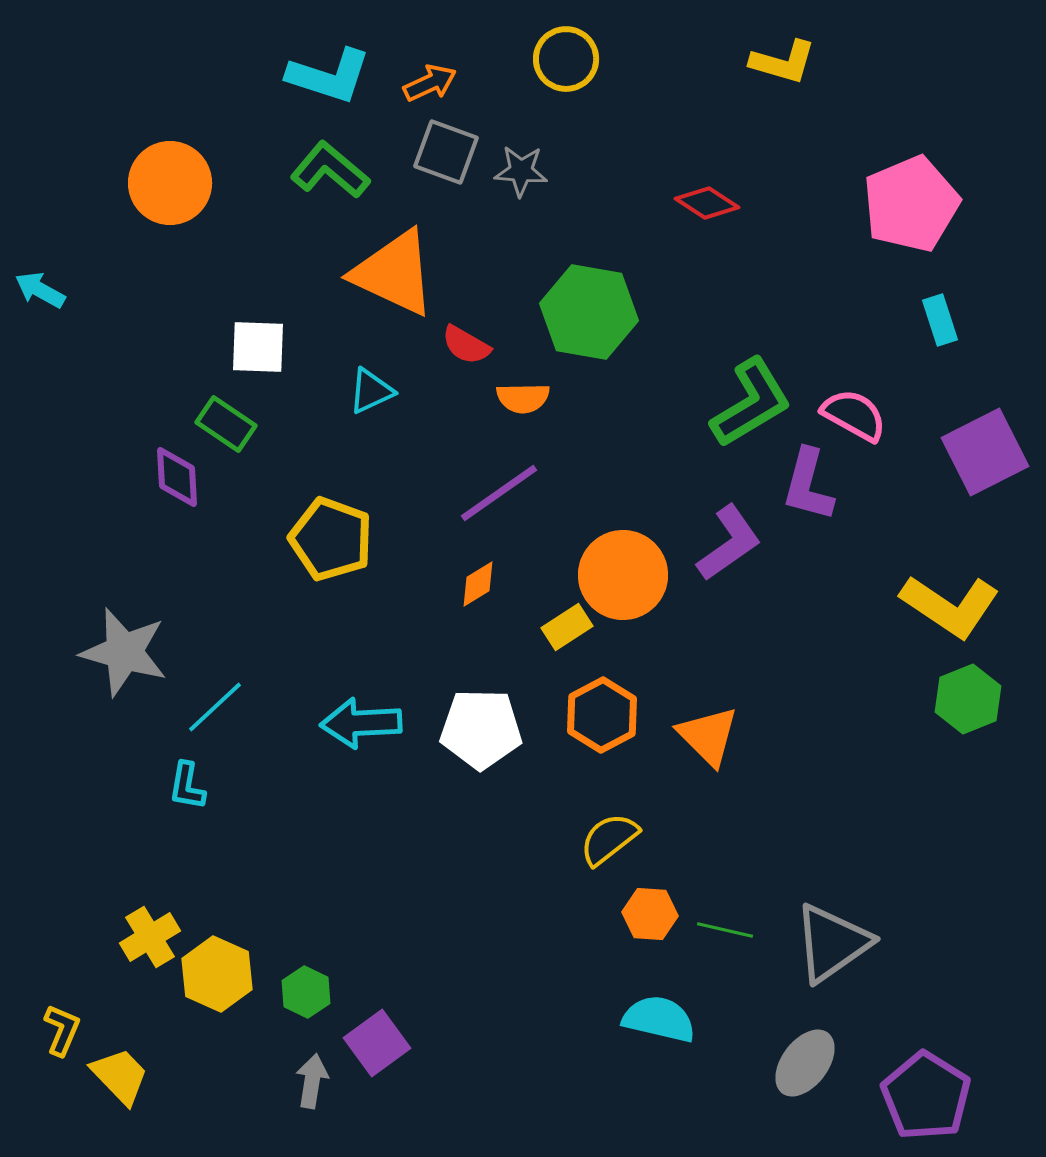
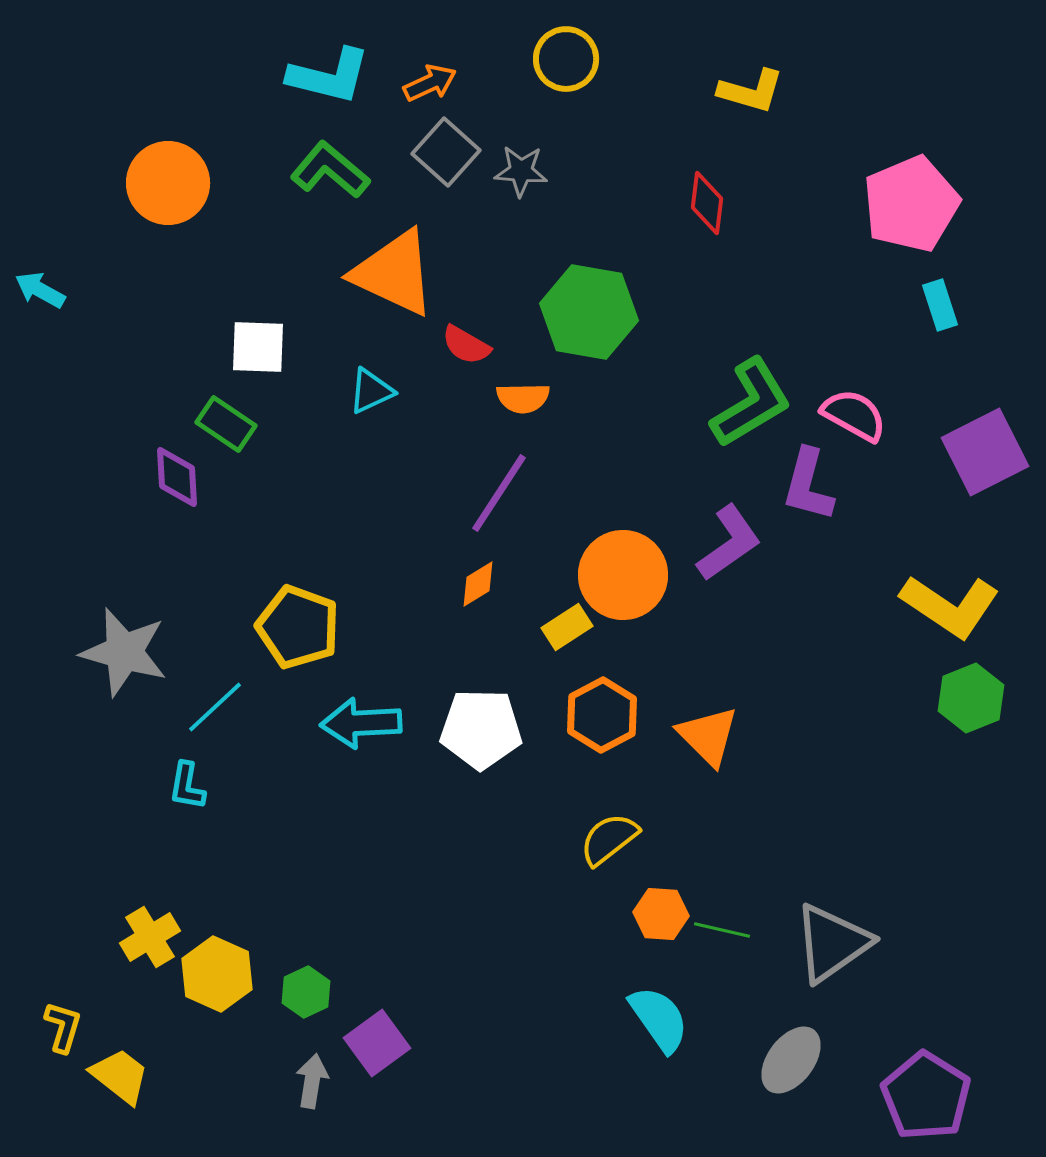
yellow L-shape at (783, 62): moved 32 px left, 29 px down
cyan L-shape at (329, 76): rotated 4 degrees counterclockwise
gray square at (446, 152): rotated 22 degrees clockwise
orange circle at (170, 183): moved 2 px left
red diamond at (707, 203): rotated 64 degrees clockwise
cyan rectangle at (940, 320): moved 15 px up
purple line at (499, 493): rotated 22 degrees counterclockwise
yellow pentagon at (331, 539): moved 33 px left, 88 px down
green hexagon at (968, 699): moved 3 px right, 1 px up
orange hexagon at (650, 914): moved 11 px right
green line at (725, 930): moved 3 px left
green hexagon at (306, 992): rotated 9 degrees clockwise
cyan semicircle at (659, 1019): rotated 42 degrees clockwise
yellow L-shape at (62, 1030): moved 1 px right, 3 px up; rotated 6 degrees counterclockwise
gray ellipse at (805, 1063): moved 14 px left, 3 px up
yellow trapezoid at (120, 1076): rotated 8 degrees counterclockwise
